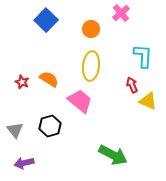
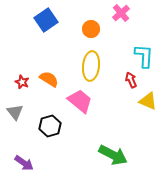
blue square: rotated 10 degrees clockwise
cyan L-shape: moved 1 px right
red arrow: moved 1 px left, 5 px up
gray triangle: moved 18 px up
purple arrow: rotated 132 degrees counterclockwise
